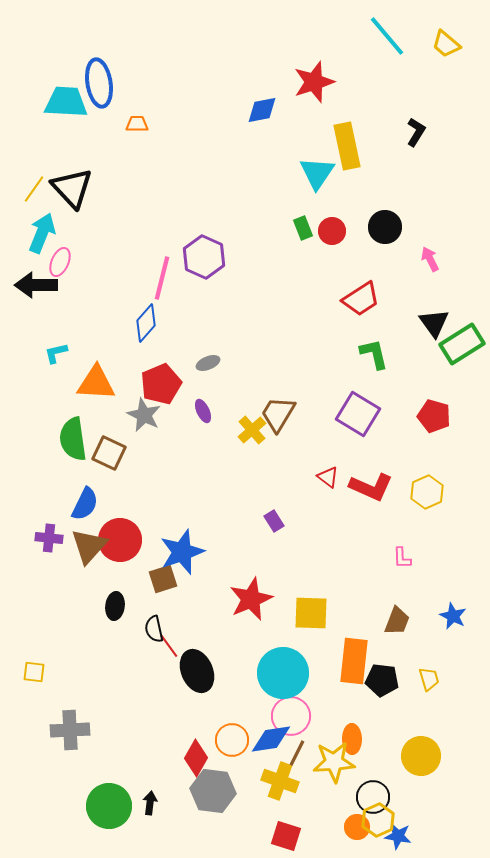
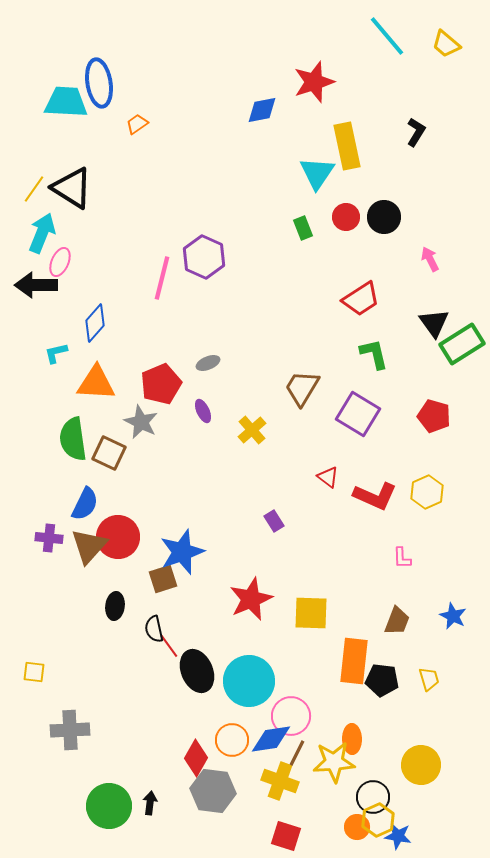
orange trapezoid at (137, 124): rotated 35 degrees counterclockwise
black triangle at (72, 188): rotated 15 degrees counterclockwise
black circle at (385, 227): moved 1 px left, 10 px up
red circle at (332, 231): moved 14 px right, 14 px up
blue diamond at (146, 323): moved 51 px left
brown trapezoid at (278, 414): moved 24 px right, 26 px up
gray star at (144, 415): moved 3 px left, 7 px down
red L-shape at (371, 487): moved 4 px right, 9 px down
red circle at (120, 540): moved 2 px left, 3 px up
cyan circle at (283, 673): moved 34 px left, 8 px down
yellow circle at (421, 756): moved 9 px down
